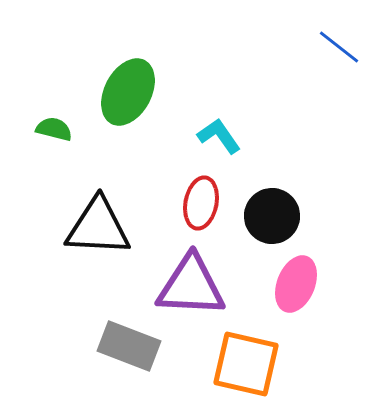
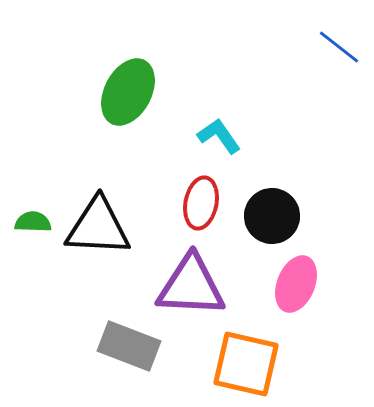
green semicircle: moved 21 px left, 93 px down; rotated 12 degrees counterclockwise
